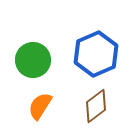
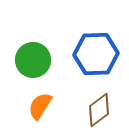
blue hexagon: rotated 21 degrees clockwise
brown diamond: moved 3 px right, 4 px down
